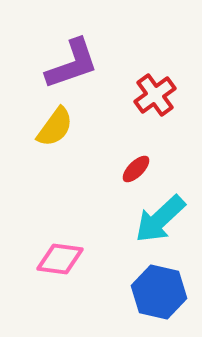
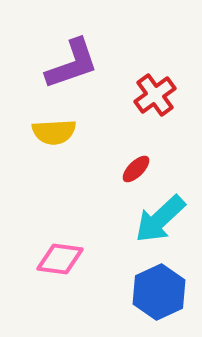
yellow semicircle: moved 1 px left, 5 px down; rotated 51 degrees clockwise
blue hexagon: rotated 22 degrees clockwise
